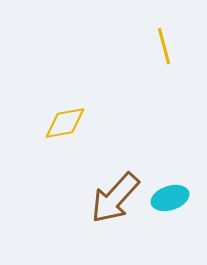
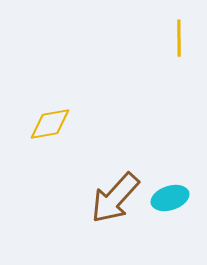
yellow line: moved 15 px right, 8 px up; rotated 15 degrees clockwise
yellow diamond: moved 15 px left, 1 px down
